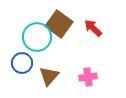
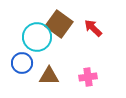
brown triangle: rotated 50 degrees clockwise
